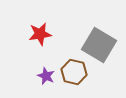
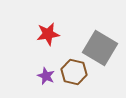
red star: moved 8 px right
gray square: moved 1 px right, 3 px down
